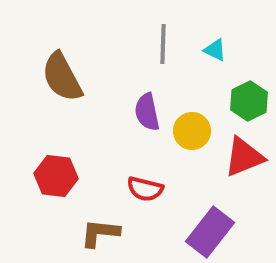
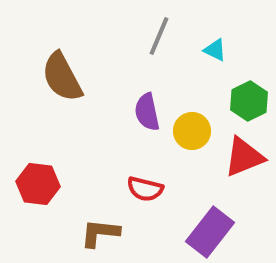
gray line: moved 4 px left, 8 px up; rotated 21 degrees clockwise
red hexagon: moved 18 px left, 8 px down
